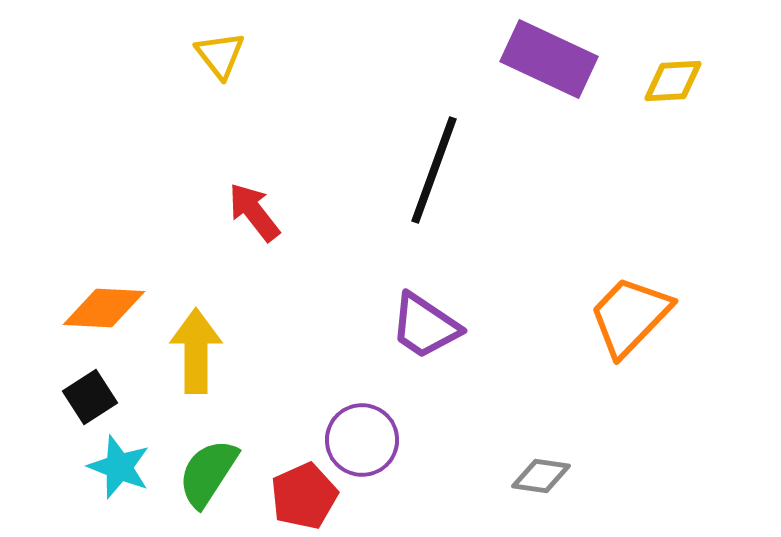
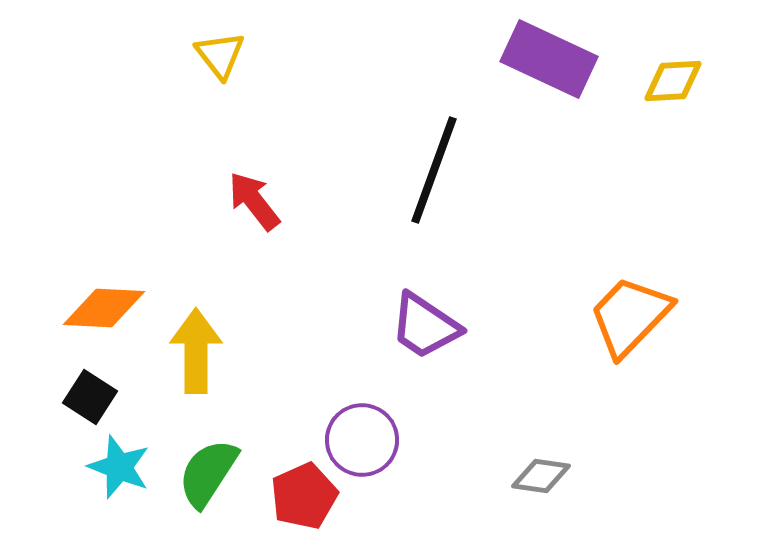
red arrow: moved 11 px up
black square: rotated 24 degrees counterclockwise
